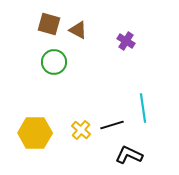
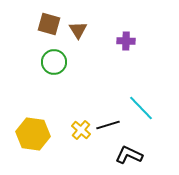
brown triangle: rotated 30 degrees clockwise
purple cross: rotated 30 degrees counterclockwise
cyan line: moved 2 px left; rotated 36 degrees counterclockwise
black line: moved 4 px left
yellow hexagon: moved 2 px left, 1 px down; rotated 8 degrees clockwise
